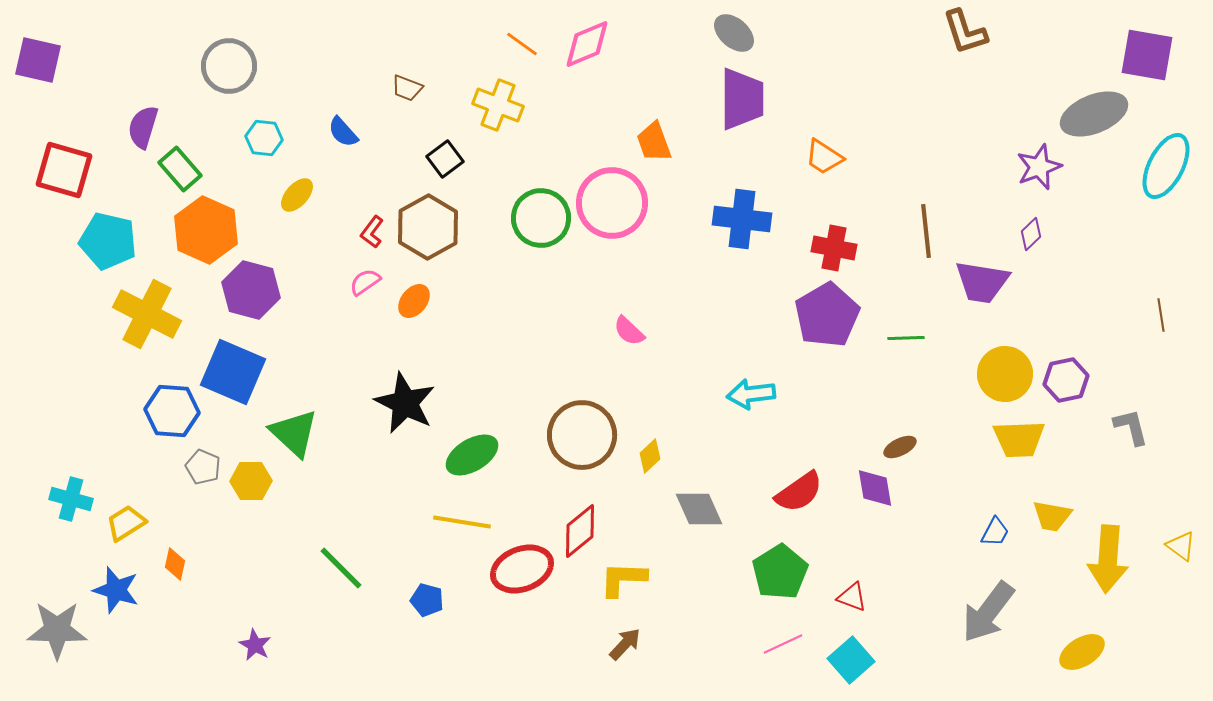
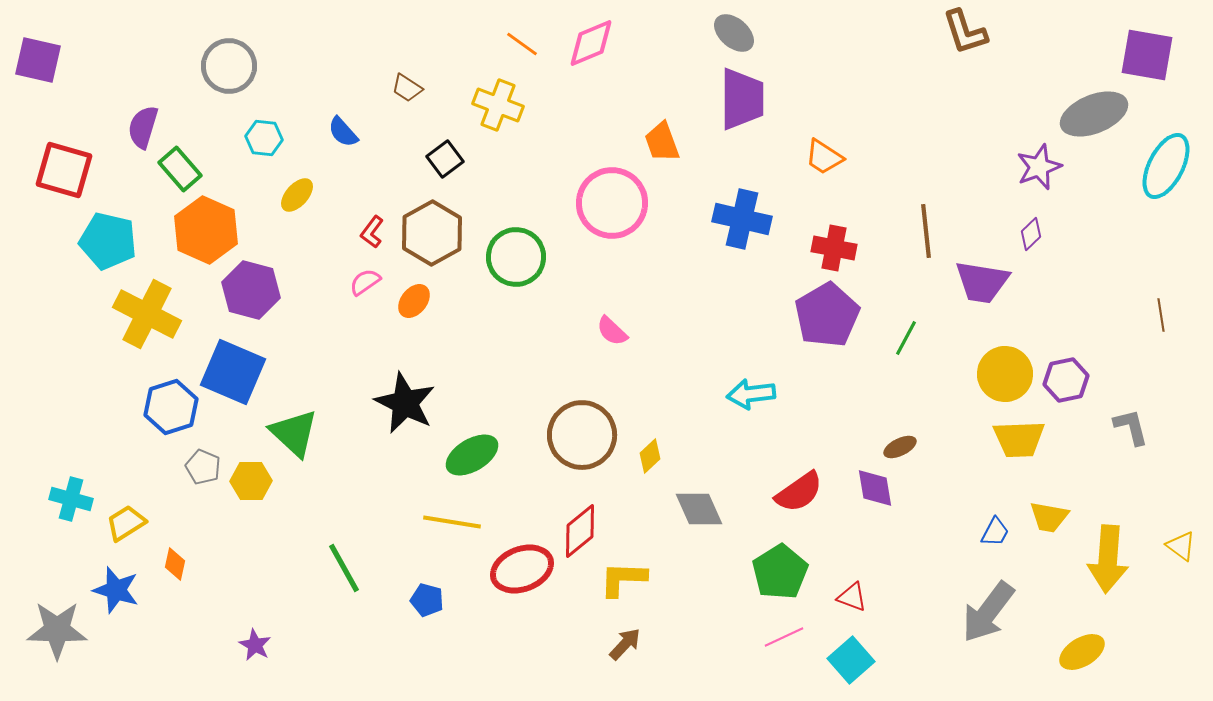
pink diamond at (587, 44): moved 4 px right, 1 px up
brown trapezoid at (407, 88): rotated 12 degrees clockwise
orange trapezoid at (654, 142): moved 8 px right
green circle at (541, 218): moved 25 px left, 39 px down
blue cross at (742, 219): rotated 6 degrees clockwise
brown hexagon at (428, 227): moved 4 px right, 6 px down
pink semicircle at (629, 331): moved 17 px left
green line at (906, 338): rotated 60 degrees counterclockwise
blue hexagon at (172, 411): moved 1 px left, 4 px up; rotated 22 degrees counterclockwise
yellow trapezoid at (1052, 516): moved 3 px left, 1 px down
yellow line at (462, 522): moved 10 px left
green line at (341, 568): moved 3 px right; rotated 16 degrees clockwise
pink line at (783, 644): moved 1 px right, 7 px up
